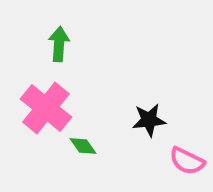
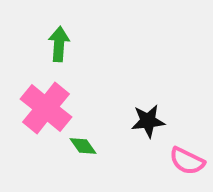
black star: moved 1 px left, 1 px down
